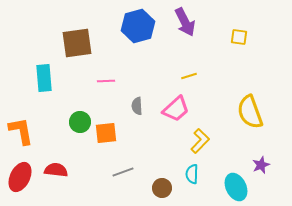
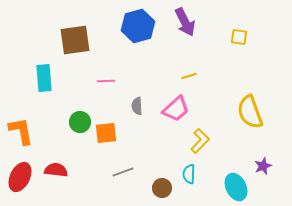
brown square: moved 2 px left, 3 px up
purple star: moved 2 px right, 1 px down
cyan semicircle: moved 3 px left
